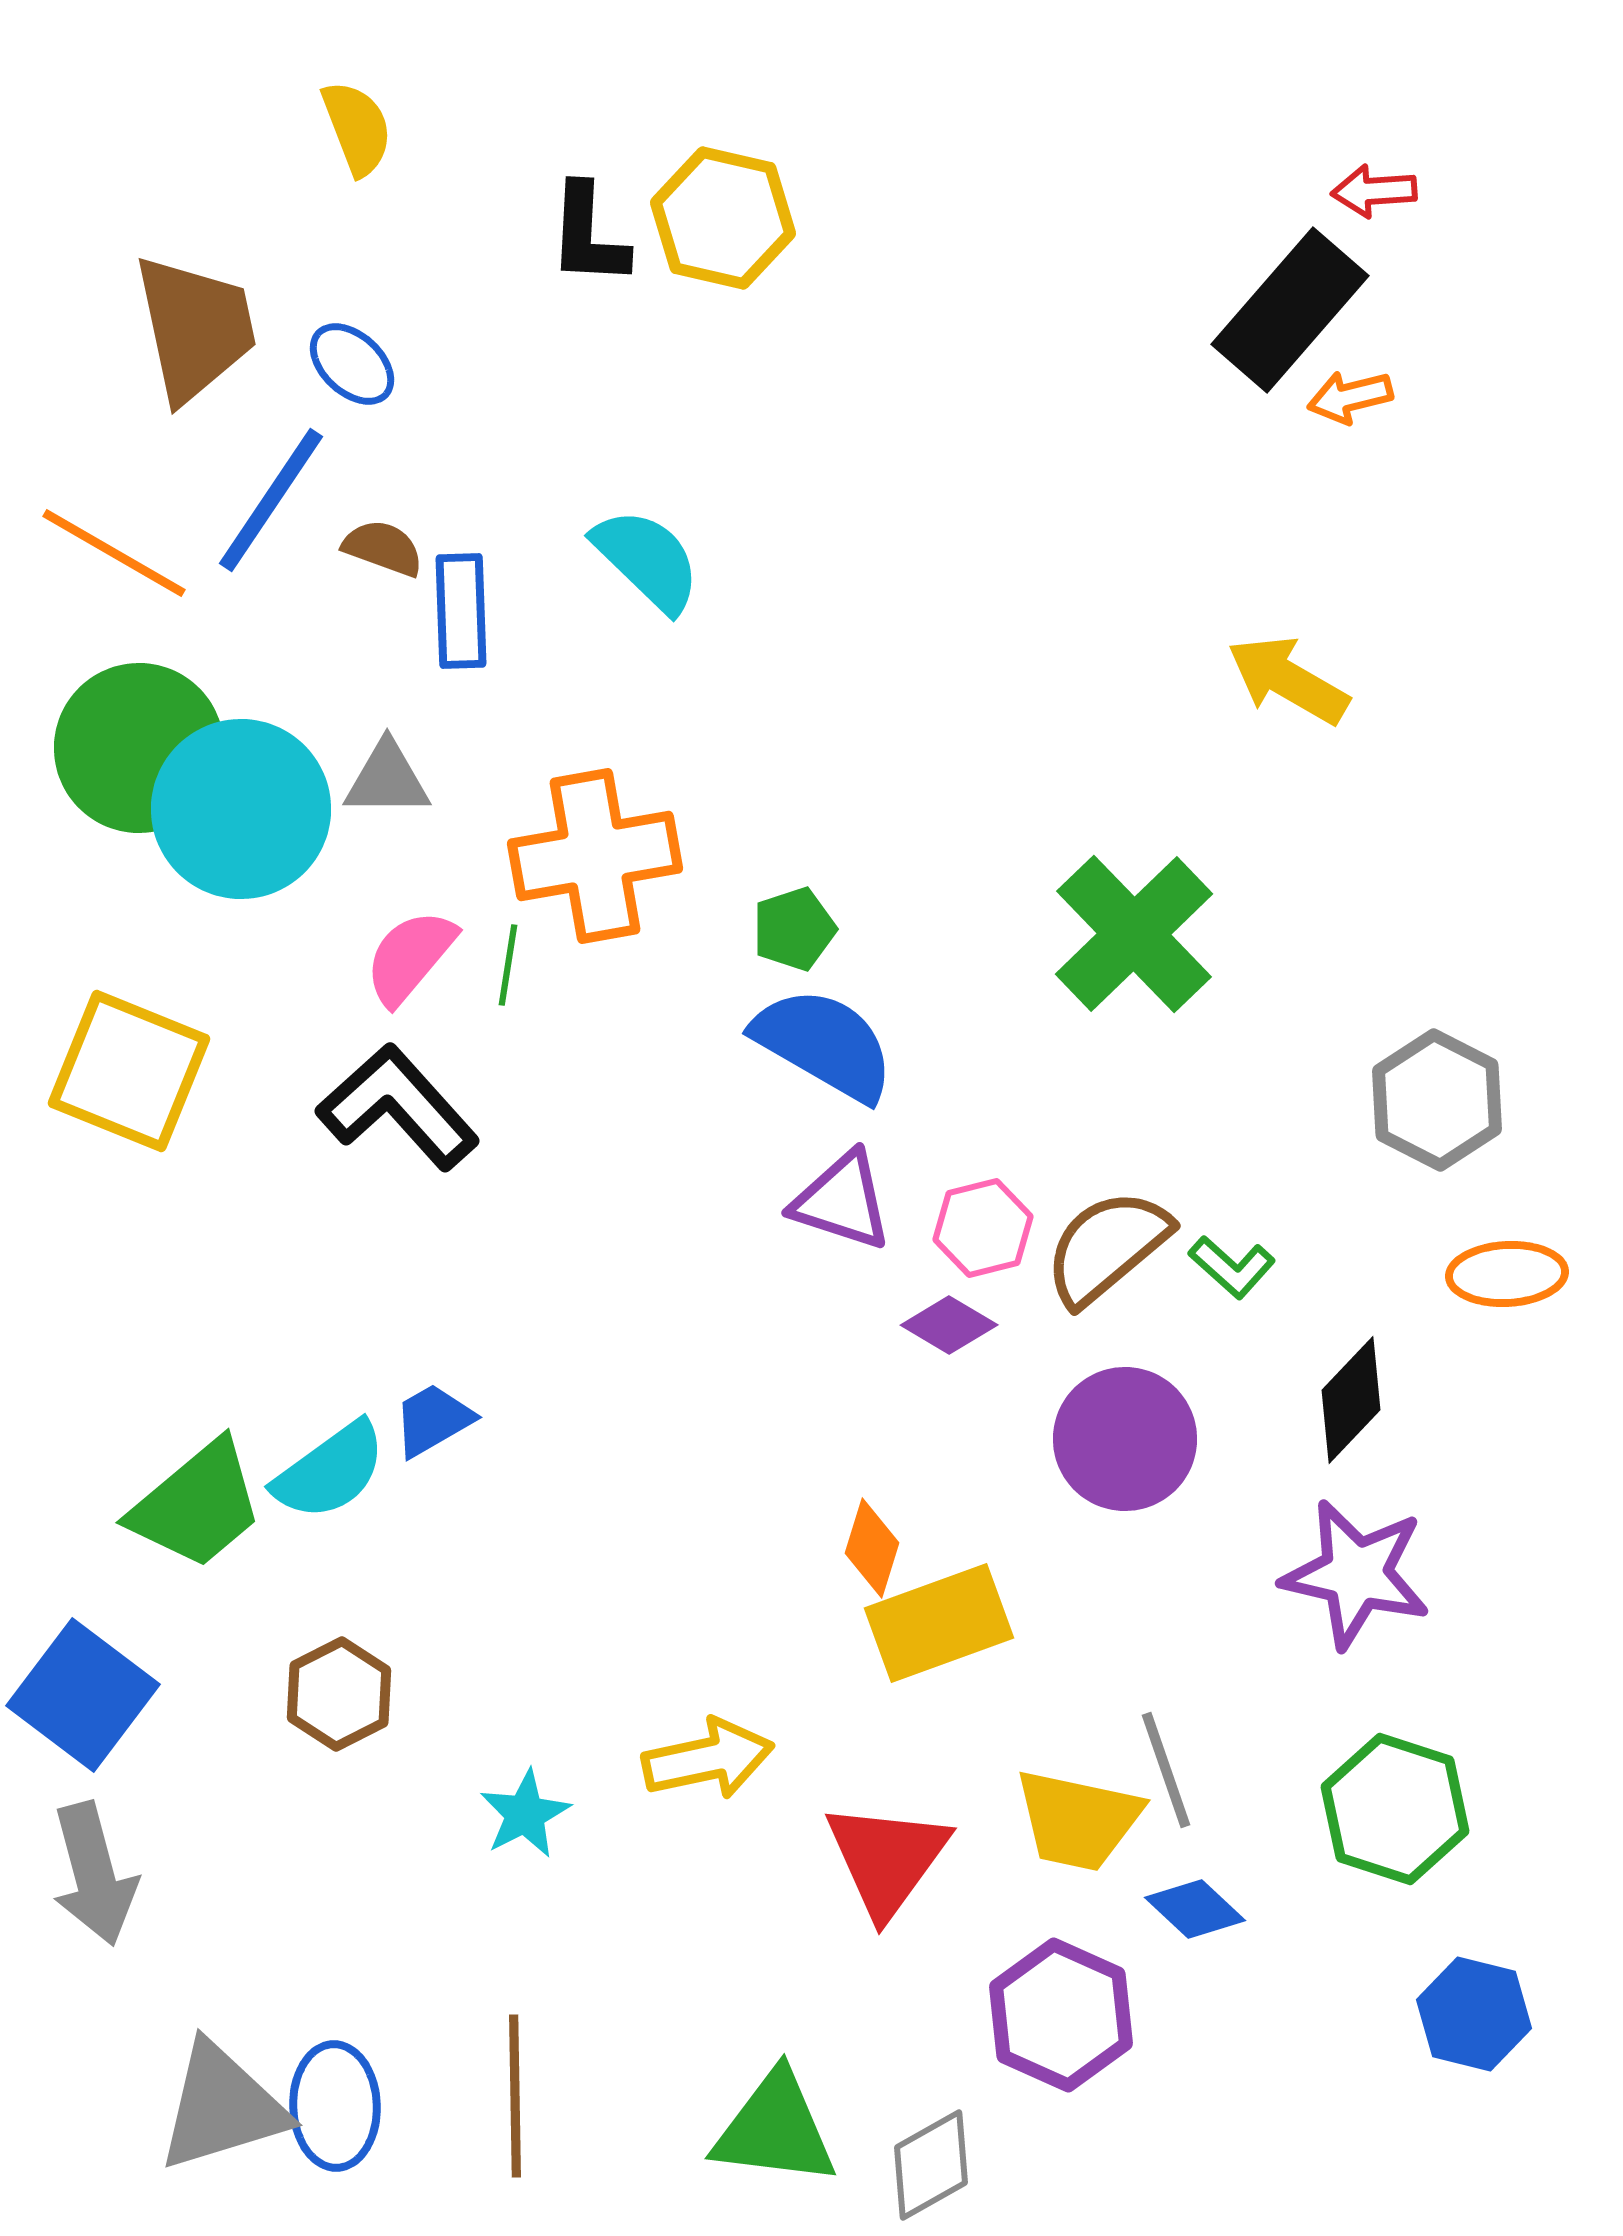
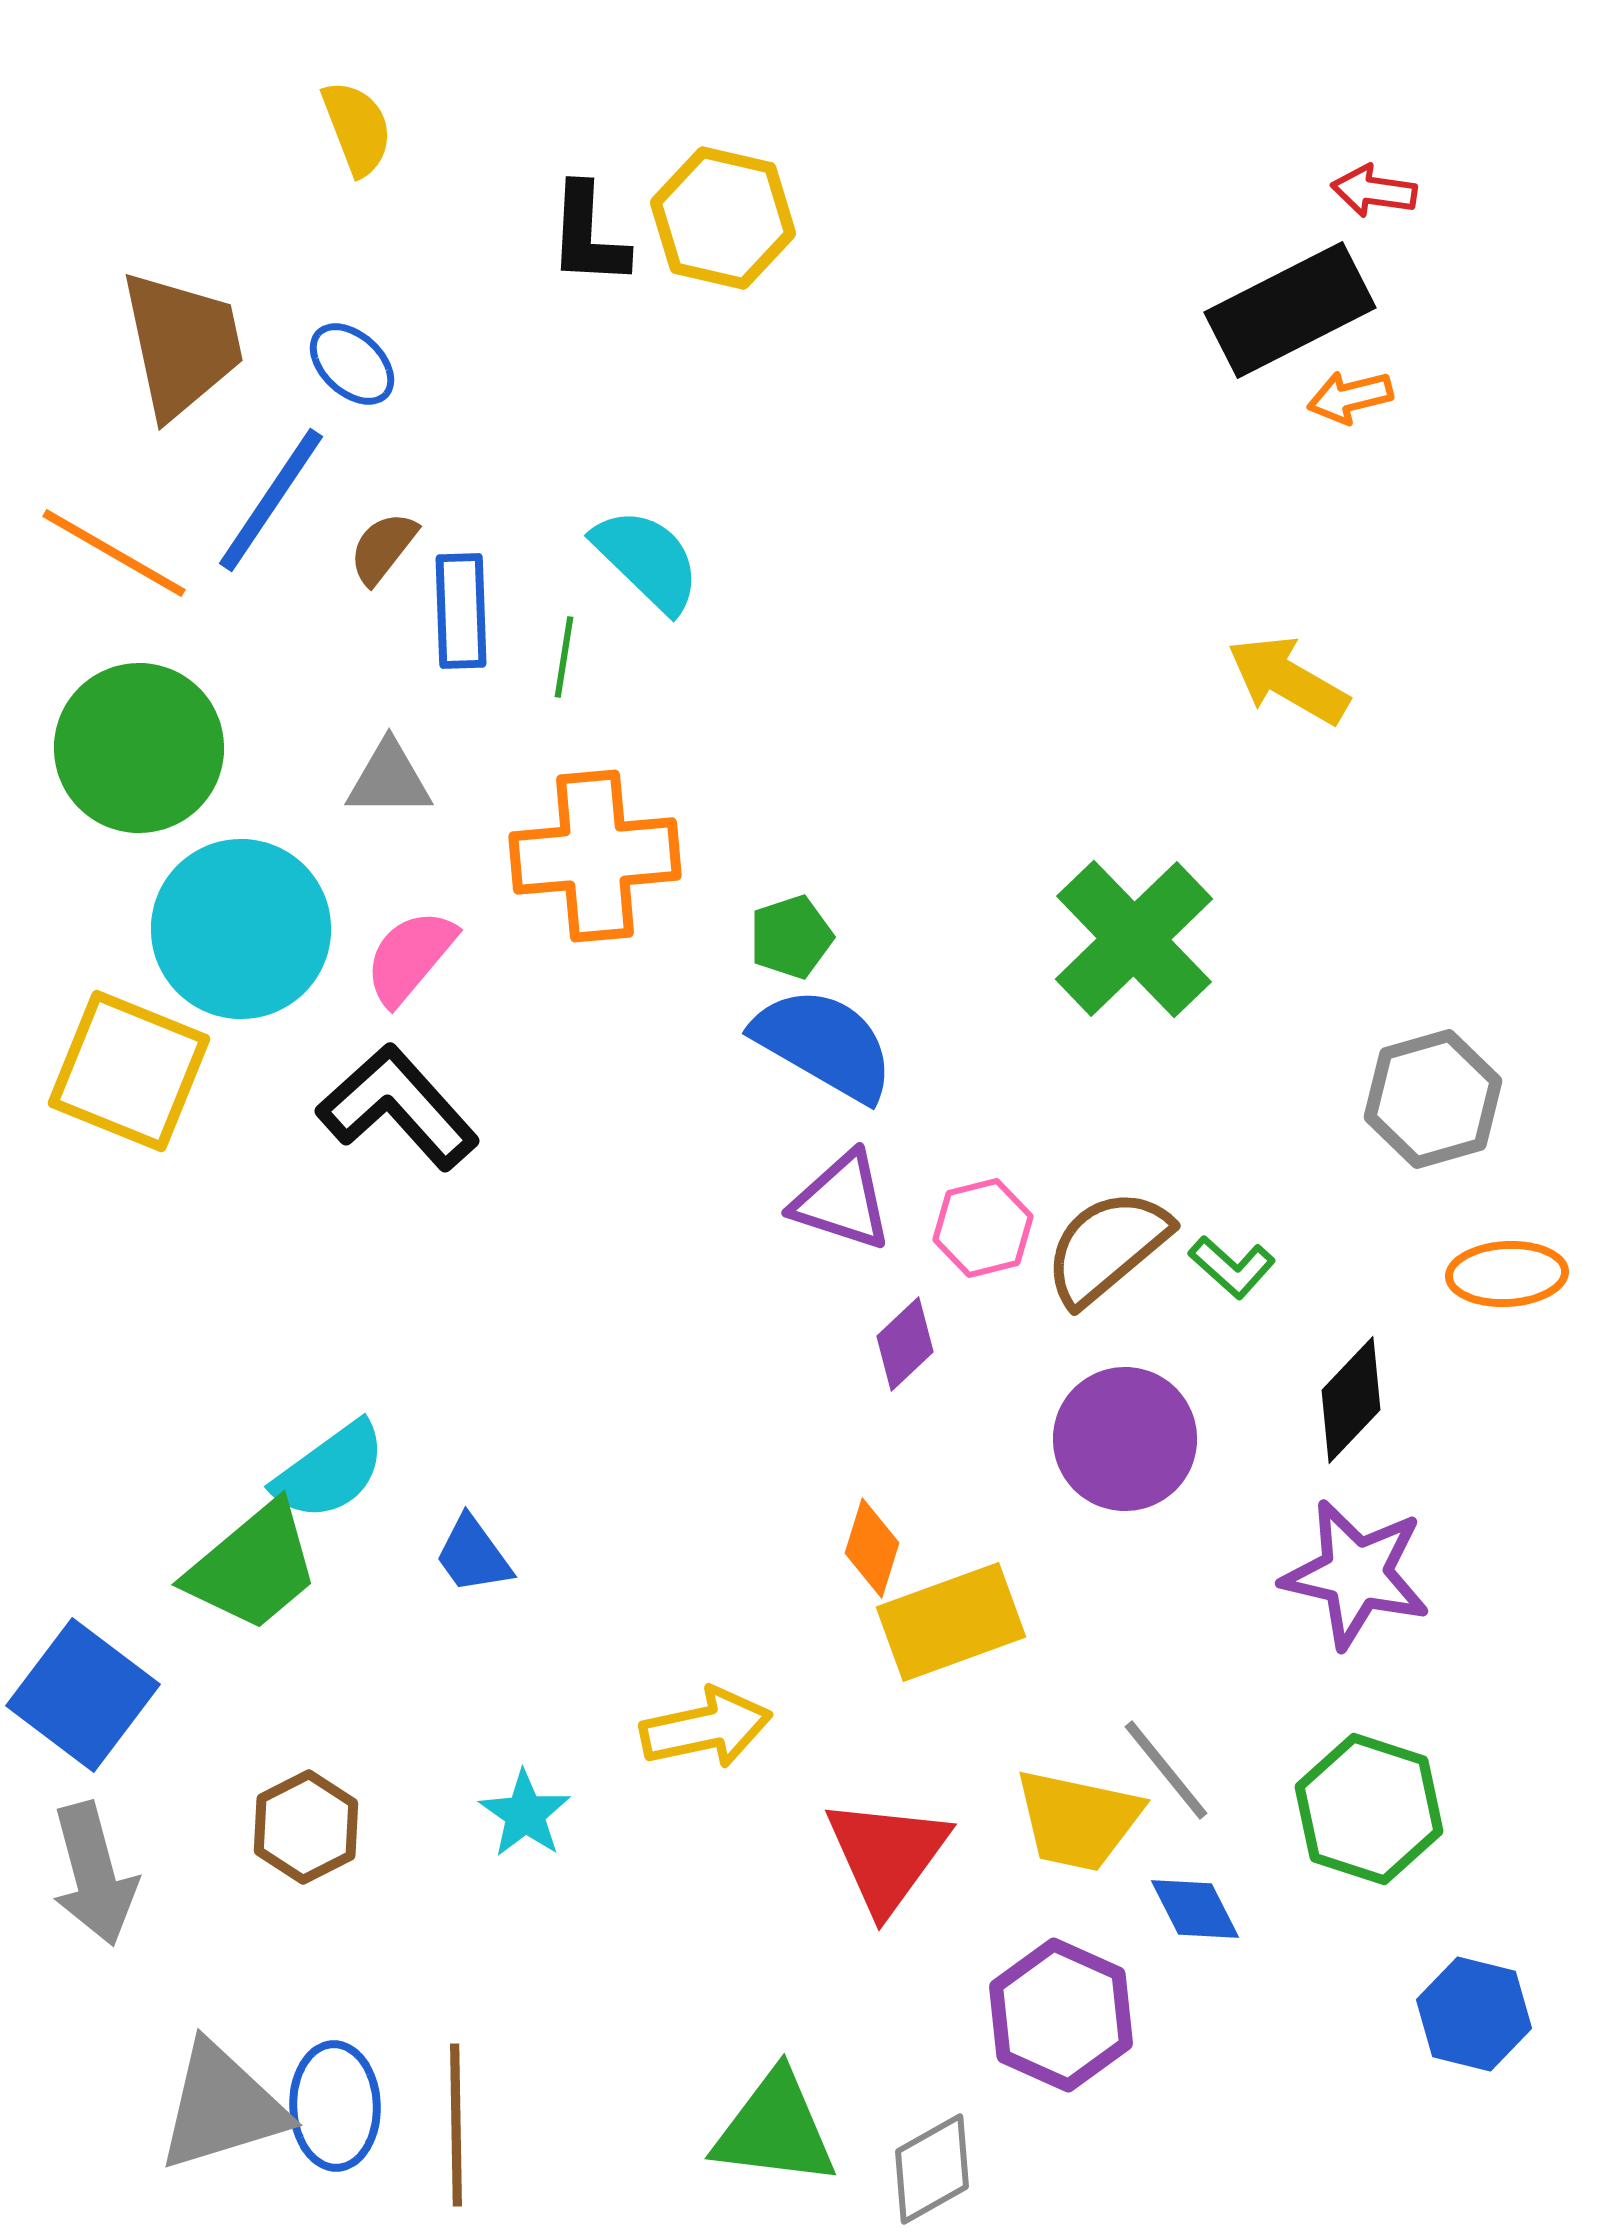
red arrow at (1374, 191): rotated 12 degrees clockwise
black rectangle at (1290, 310): rotated 22 degrees clockwise
brown trapezoid at (195, 328): moved 13 px left, 16 px down
brown semicircle at (383, 548): rotated 72 degrees counterclockwise
gray triangle at (387, 779): moved 2 px right
cyan circle at (241, 809): moved 120 px down
orange cross at (595, 856): rotated 5 degrees clockwise
green pentagon at (794, 929): moved 3 px left, 8 px down
green cross at (1134, 934): moved 5 px down
green line at (508, 965): moved 56 px right, 308 px up
gray hexagon at (1437, 1100): moved 4 px left, 1 px up; rotated 17 degrees clockwise
purple diamond at (949, 1325): moved 44 px left, 19 px down; rotated 74 degrees counterclockwise
blue trapezoid at (433, 1420): moved 40 px right, 135 px down; rotated 96 degrees counterclockwise
green trapezoid at (197, 1505): moved 56 px right, 62 px down
yellow rectangle at (939, 1623): moved 12 px right, 1 px up
brown hexagon at (339, 1694): moved 33 px left, 133 px down
yellow arrow at (708, 1759): moved 2 px left, 31 px up
gray line at (1166, 1770): rotated 20 degrees counterclockwise
green hexagon at (1395, 1809): moved 26 px left
cyan star at (525, 1814): rotated 10 degrees counterclockwise
red triangle at (887, 1859): moved 4 px up
blue diamond at (1195, 1909): rotated 20 degrees clockwise
brown line at (515, 2096): moved 59 px left, 29 px down
gray diamond at (931, 2165): moved 1 px right, 4 px down
